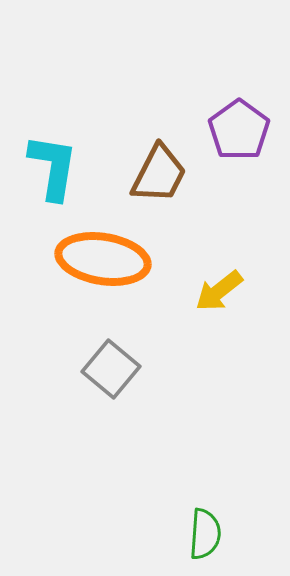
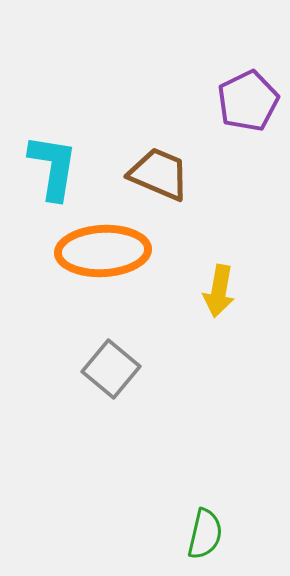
purple pentagon: moved 9 px right, 29 px up; rotated 10 degrees clockwise
brown trapezoid: rotated 94 degrees counterclockwise
orange ellipse: moved 8 px up; rotated 12 degrees counterclockwise
yellow arrow: rotated 42 degrees counterclockwise
green semicircle: rotated 9 degrees clockwise
